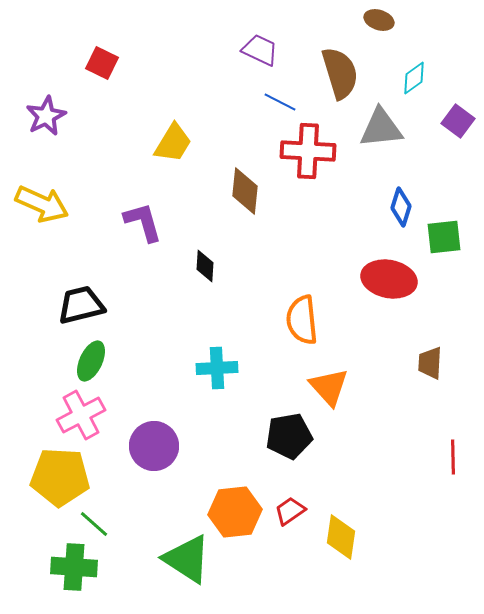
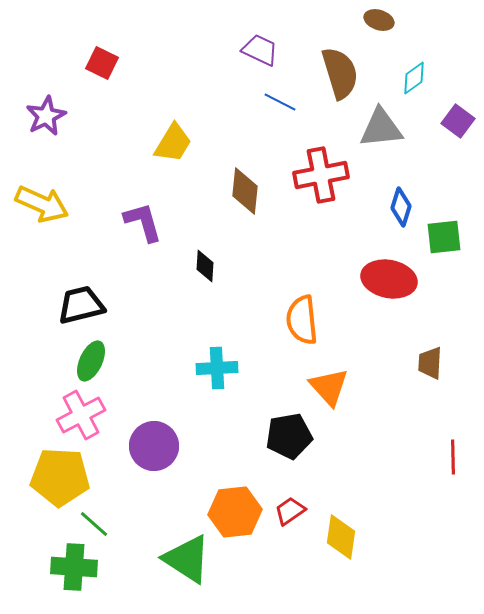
red cross: moved 13 px right, 24 px down; rotated 14 degrees counterclockwise
